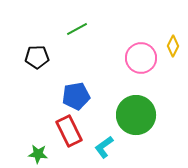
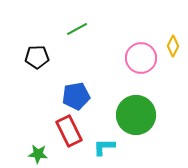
cyan L-shape: rotated 35 degrees clockwise
